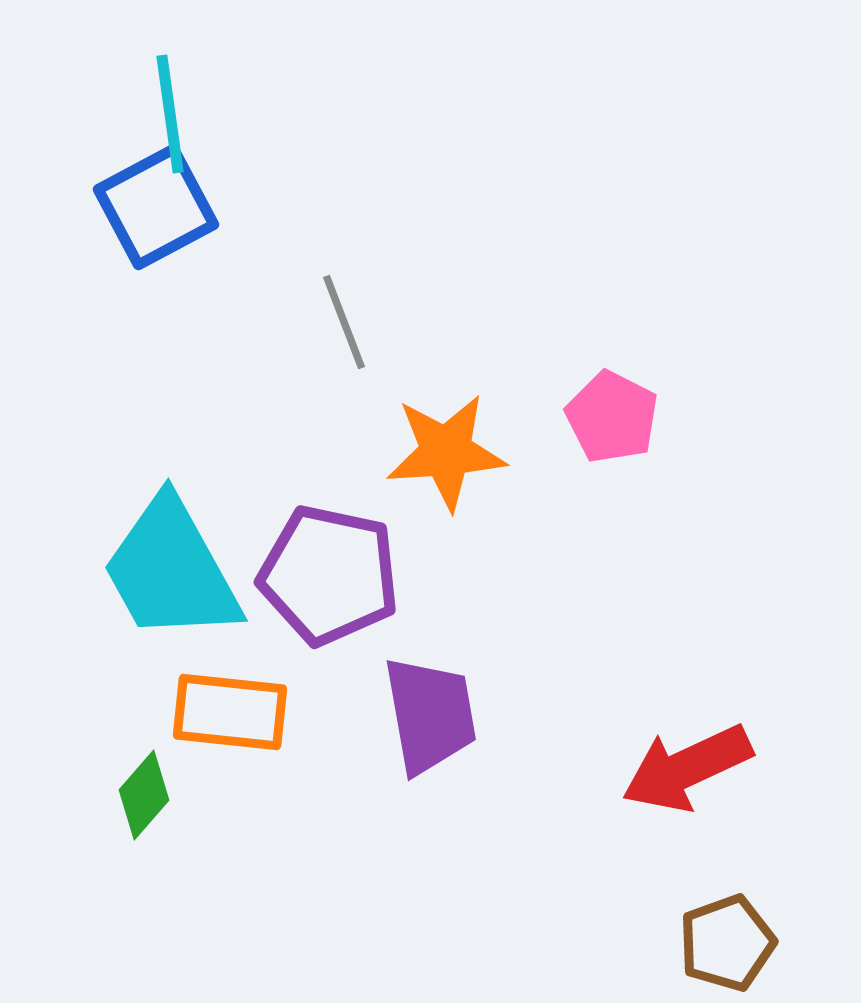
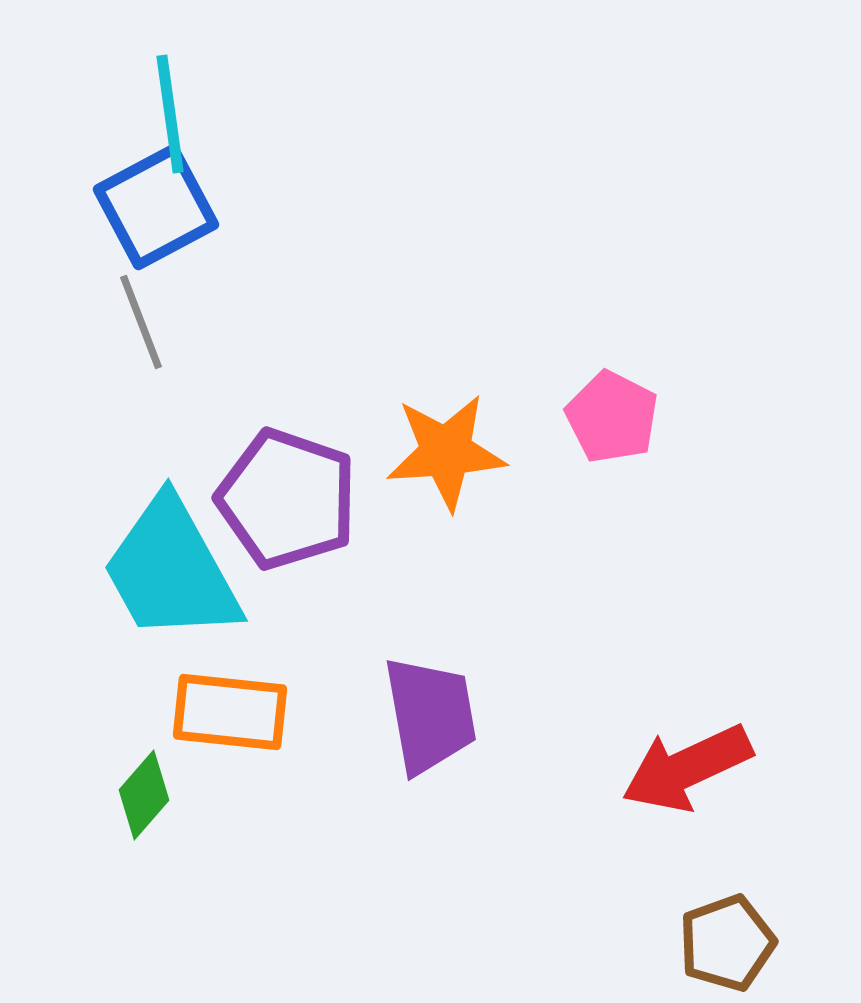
gray line: moved 203 px left
purple pentagon: moved 42 px left, 76 px up; rotated 7 degrees clockwise
